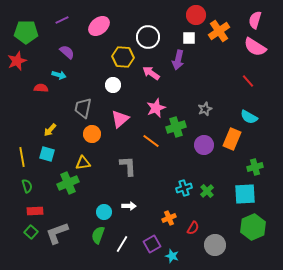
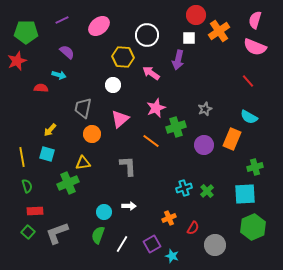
white circle at (148, 37): moved 1 px left, 2 px up
pink semicircle at (255, 47): rotated 10 degrees counterclockwise
green square at (31, 232): moved 3 px left
